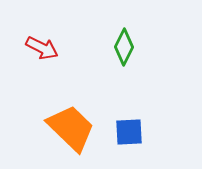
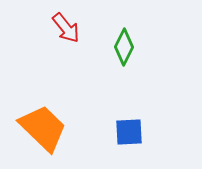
red arrow: moved 24 px right, 20 px up; rotated 24 degrees clockwise
orange trapezoid: moved 28 px left
